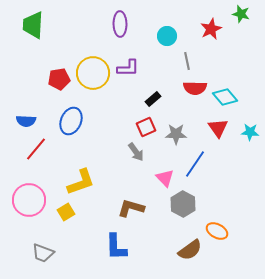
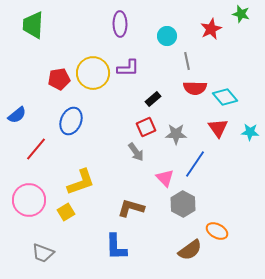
blue semicircle: moved 9 px left, 6 px up; rotated 42 degrees counterclockwise
